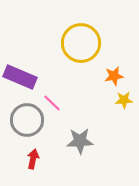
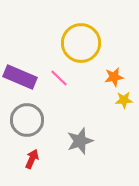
orange star: moved 1 px down
pink line: moved 7 px right, 25 px up
gray star: rotated 16 degrees counterclockwise
red arrow: moved 1 px left; rotated 12 degrees clockwise
